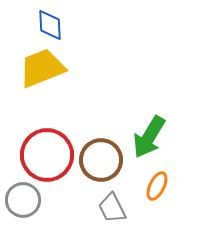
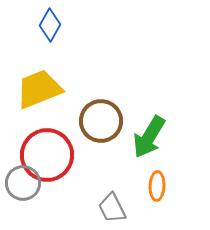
blue diamond: rotated 32 degrees clockwise
yellow trapezoid: moved 3 px left, 21 px down
brown circle: moved 39 px up
orange ellipse: rotated 24 degrees counterclockwise
gray circle: moved 17 px up
